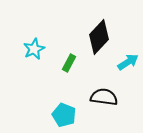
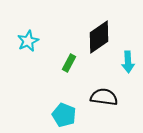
black diamond: rotated 12 degrees clockwise
cyan star: moved 6 px left, 8 px up
cyan arrow: rotated 120 degrees clockwise
